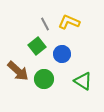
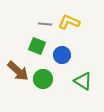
gray line: rotated 56 degrees counterclockwise
green square: rotated 30 degrees counterclockwise
blue circle: moved 1 px down
green circle: moved 1 px left
